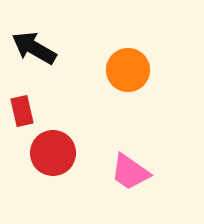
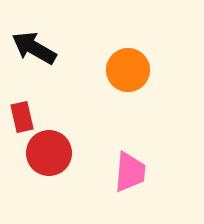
red rectangle: moved 6 px down
red circle: moved 4 px left
pink trapezoid: rotated 120 degrees counterclockwise
